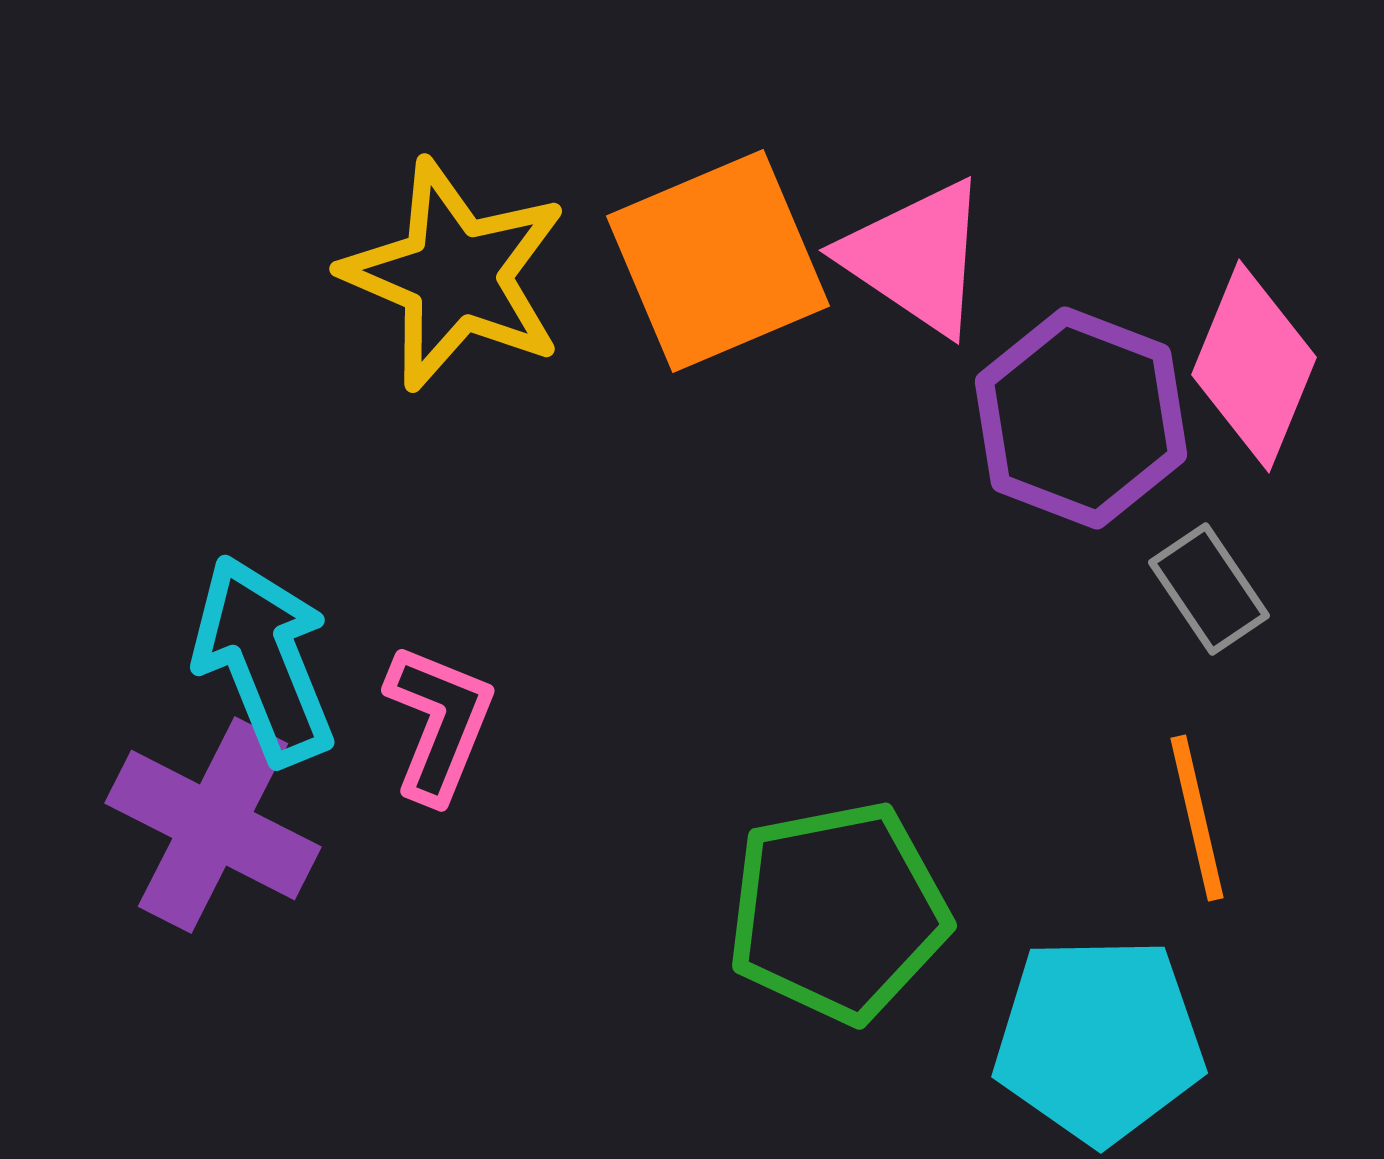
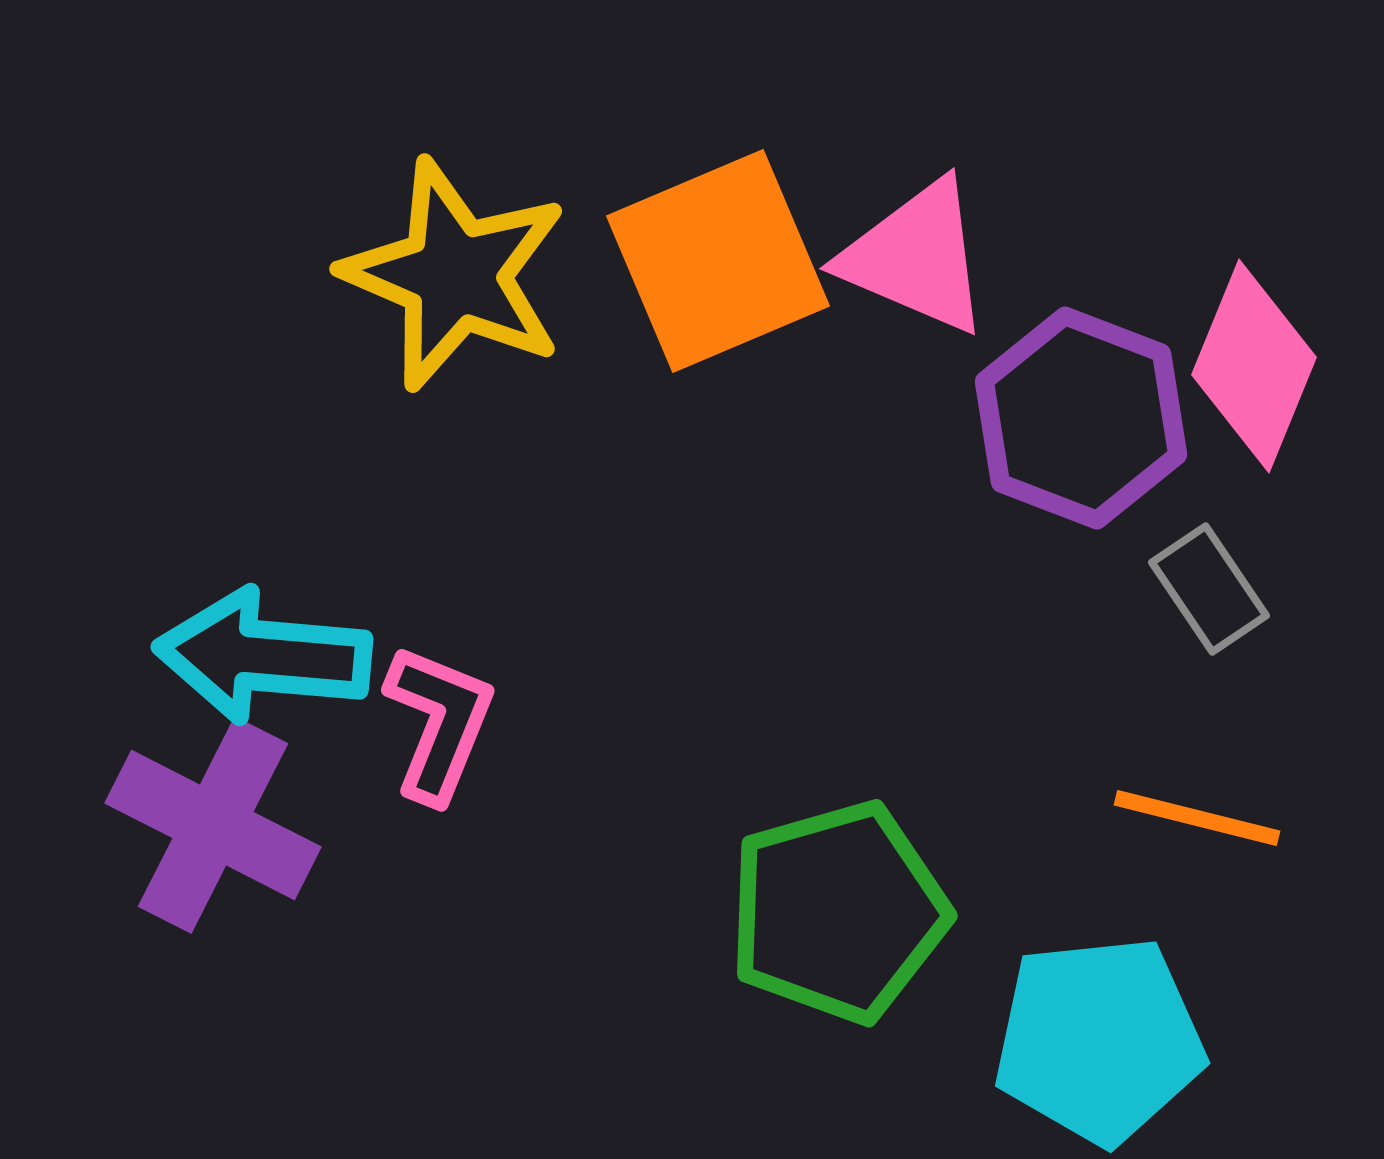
pink triangle: rotated 11 degrees counterclockwise
cyan arrow: moved 1 px left, 4 px up; rotated 63 degrees counterclockwise
orange line: rotated 63 degrees counterclockwise
green pentagon: rotated 5 degrees counterclockwise
cyan pentagon: rotated 5 degrees counterclockwise
